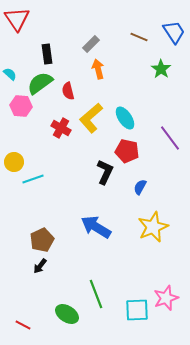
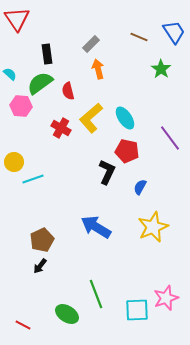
black L-shape: moved 2 px right
